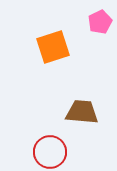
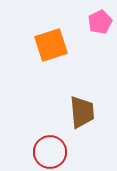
orange square: moved 2 px left, 2 px up
brown trapezoid: rotated 80 degrees clockwise
